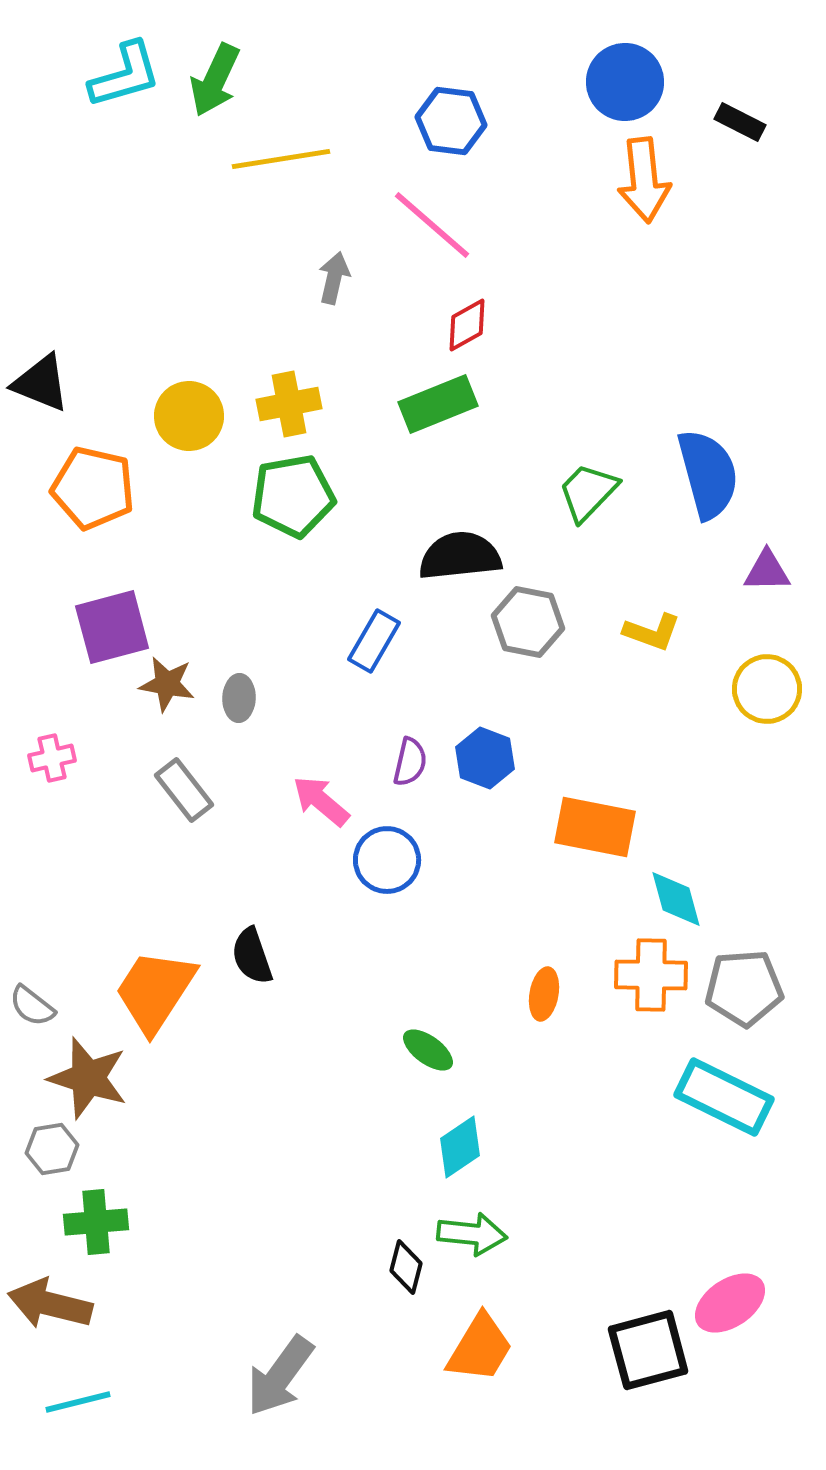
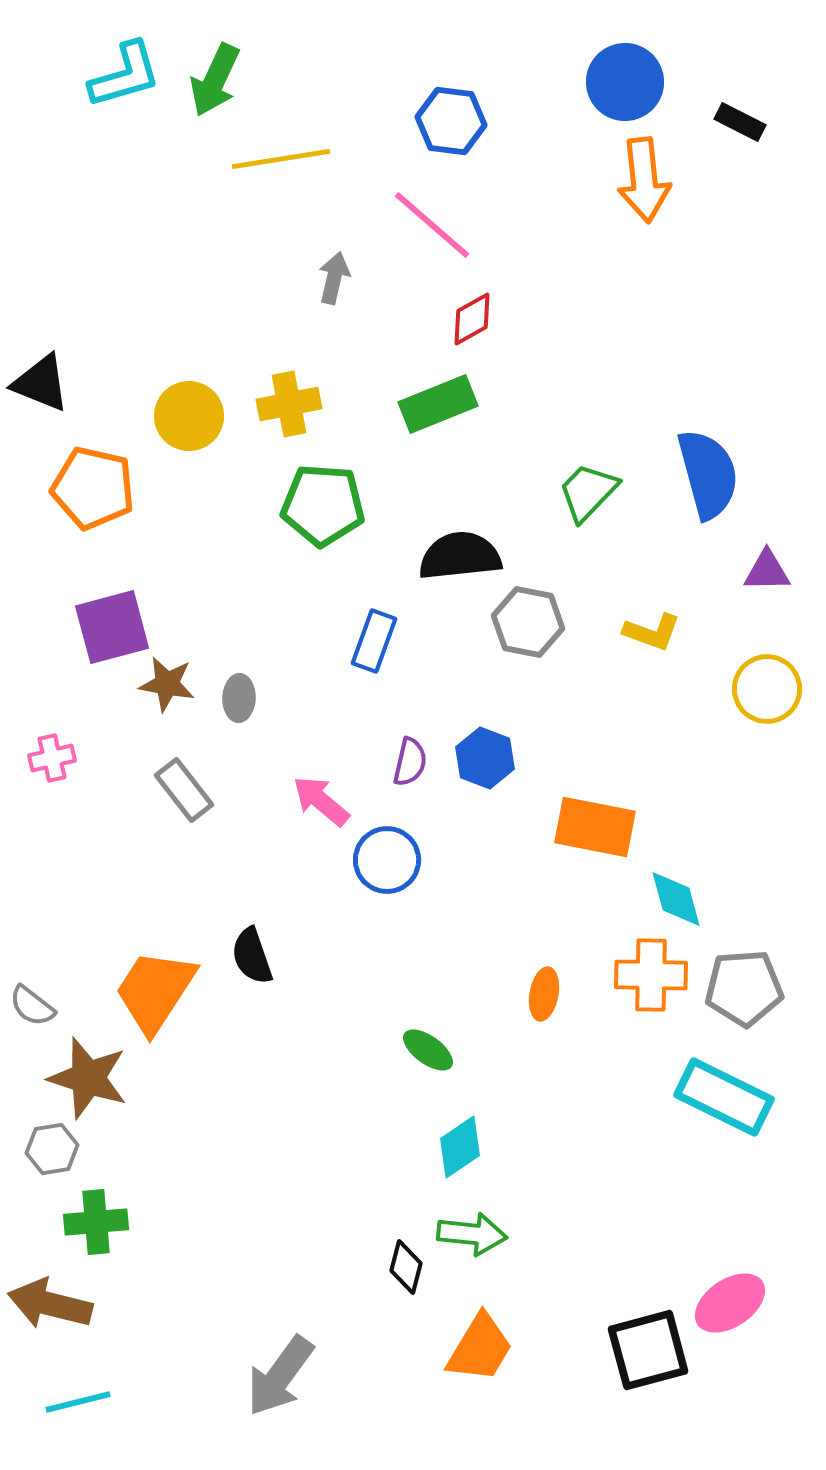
red diamond at (467, 325): moved 5 px right, 6 px up
green pentagon at (293, 496): moved 30 px right, 9 px down; rotated 14 degrees clockwise
blue rectangle at (374, 641): rotated 10 degrees counterclockwise
